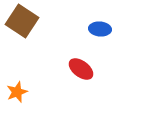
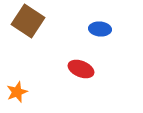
brown square: moved 6 px right
red ellipse: rotated 15 degrees counterclockwise
